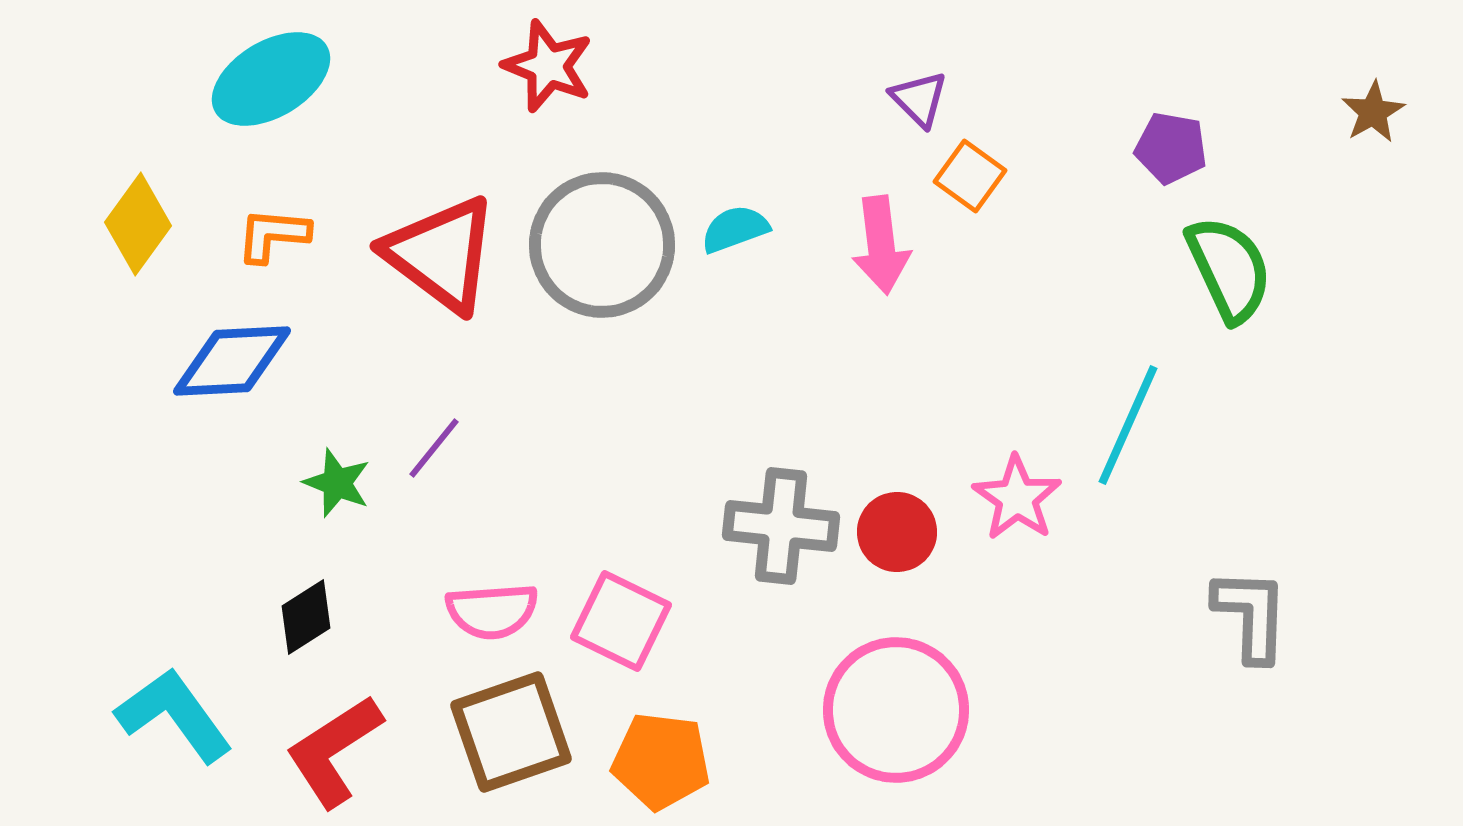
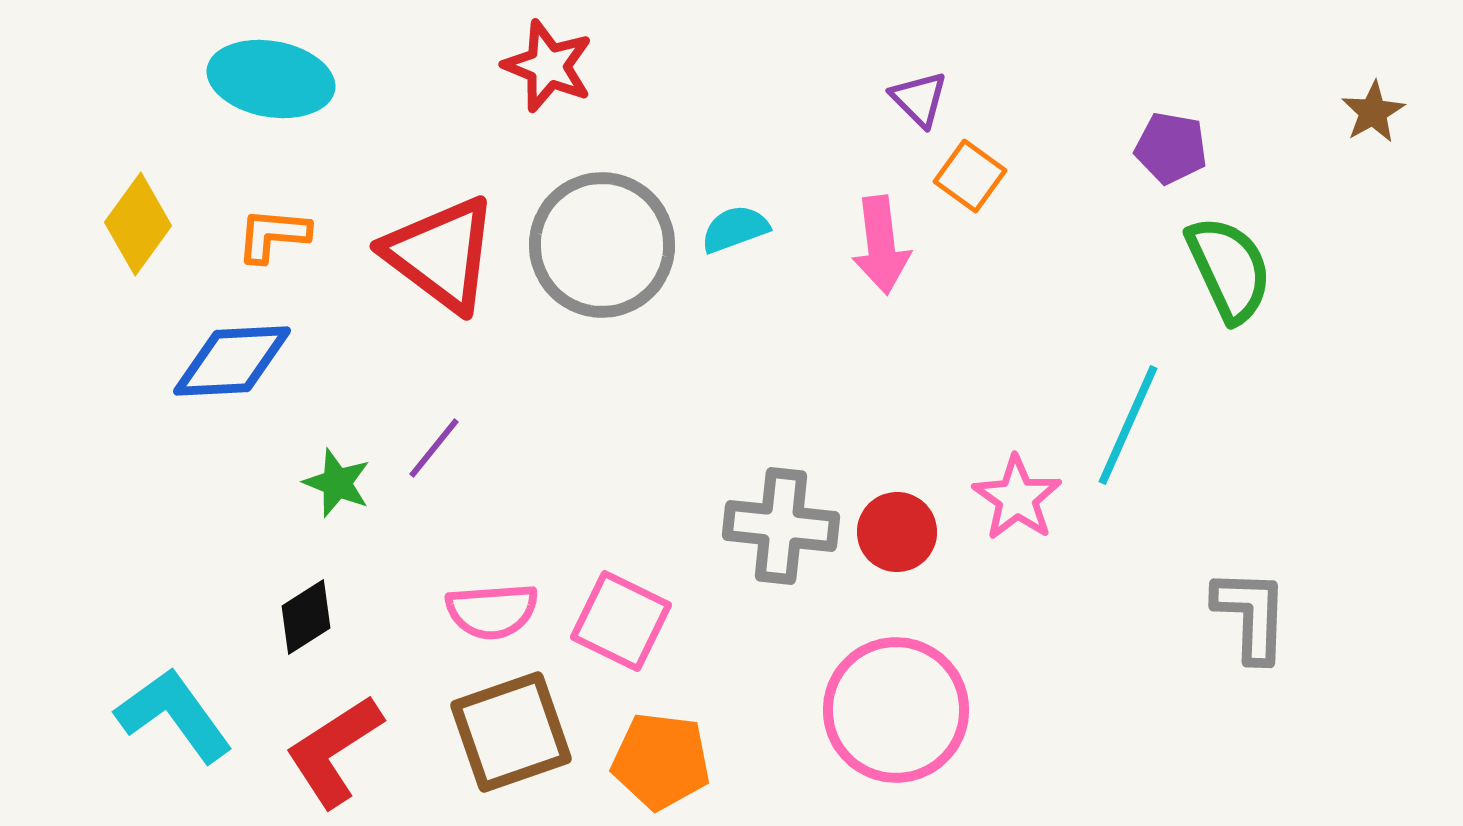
cyan ellipse: rotated 41 degrees clockwise
